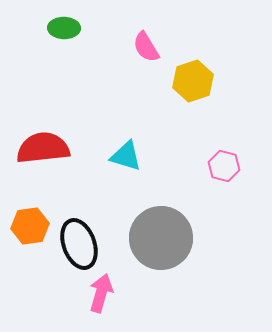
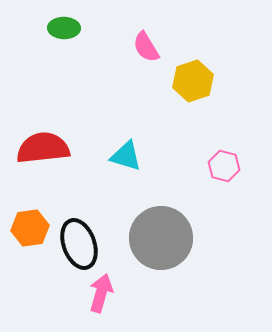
orange hexagon: moved 2 px down
